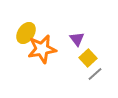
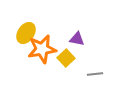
purple triangle: rotated 42 degrees counterclockwise
yellow square: moved 22 px left
gray line: rotated 35 degrees clockwise
